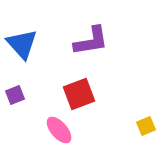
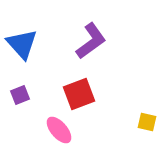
purple L-shape: rotated 27 degrees counterclockwise
purple square: moved 5 px right
yellow square: moved 1 px right, 4 px up; rotated 36 degrees clockwise
